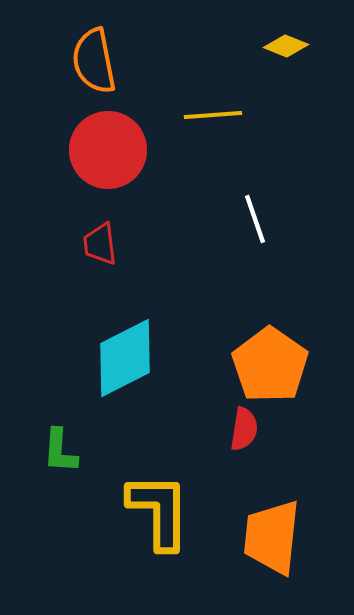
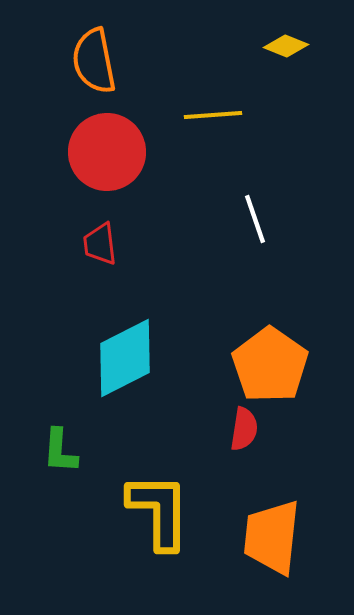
red circle: moved 1 px left, 2 px down
